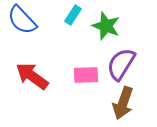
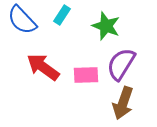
cyan rectangle: moved 11 px left
red arrow: moved 11 px right, 9 px up
